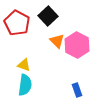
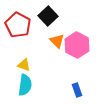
red pentagon: moved 1 px right, 2 px down
